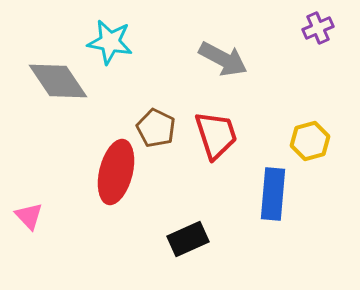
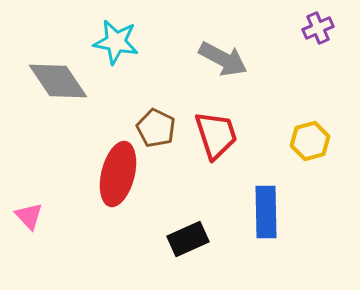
cyan star: moved 6 px right
red ellipse: moved 2 px right, 2 px down
blue rectangle: moved 7 px left, 18 px down; rotated 6 degrees counterclockwise
